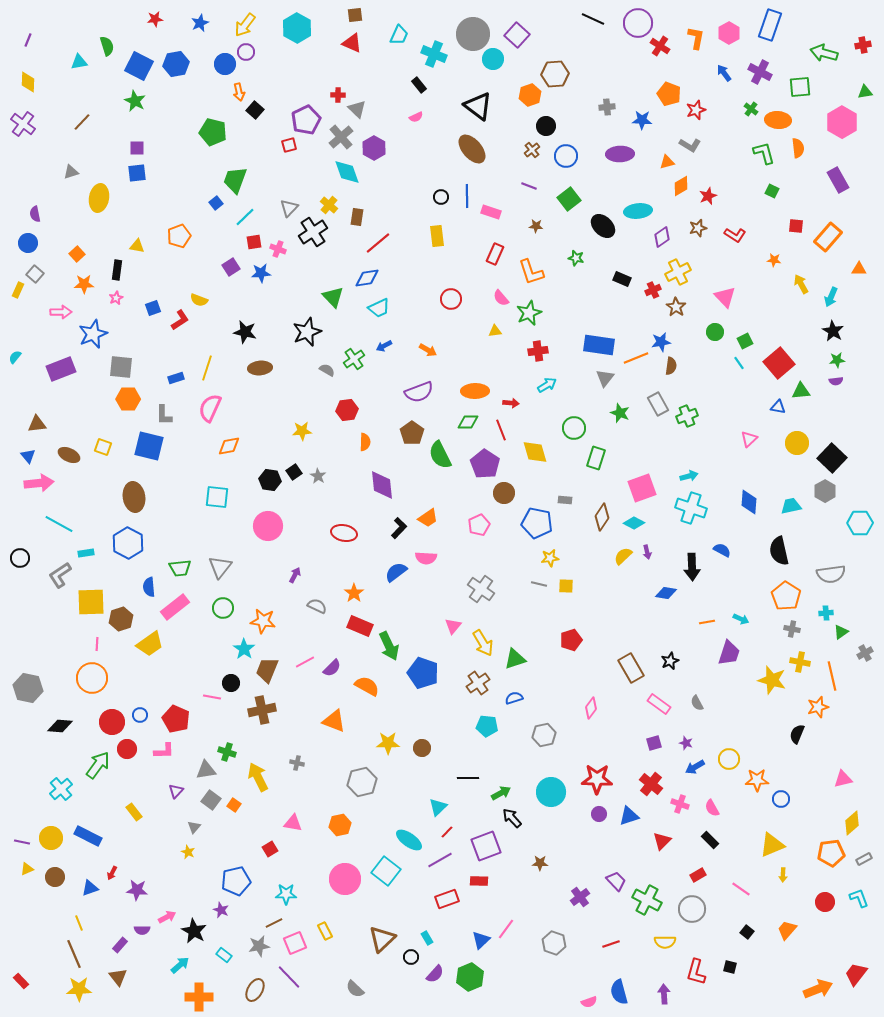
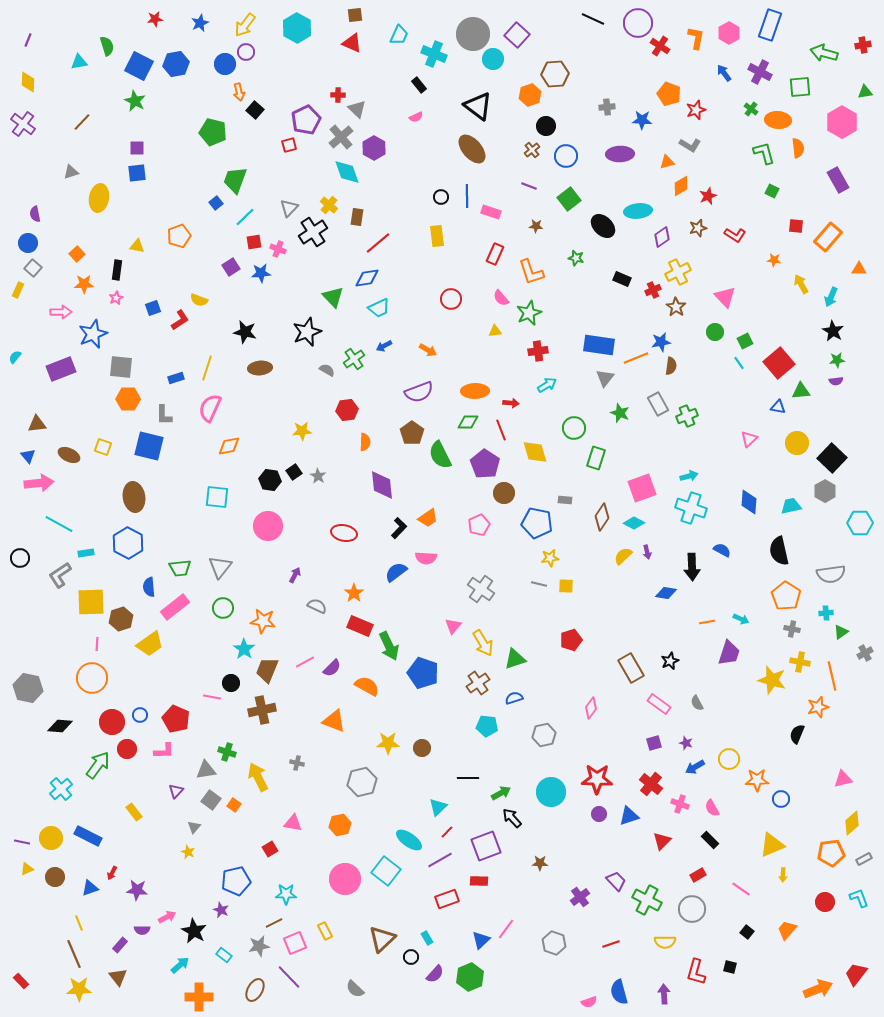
gray square at (35, 274): moved 2 px left, 6 px up
